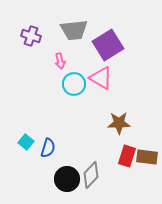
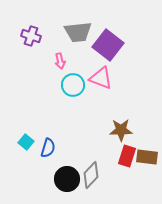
gray trapezoid: moved 4 px right, 2 px down
purple square: rotated 20 degrees counterclockwise
pink triangle: rotated 10 degrees counterclockwise
cyan circle: moved 1 px left, 1 px down
brown star: moved 2 px right, 7 px down
